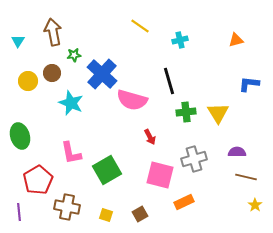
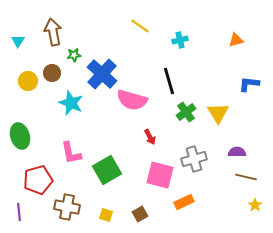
green cross: rotated 30 degrees counterclockwise
red pentagon: rotated 16 degrees clockwise
